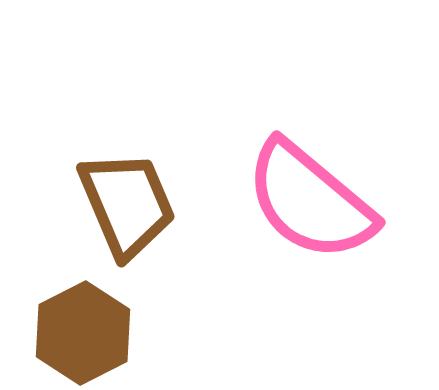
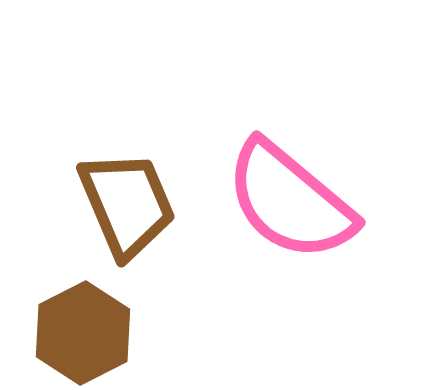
pink semicircle: moved 20 px left
